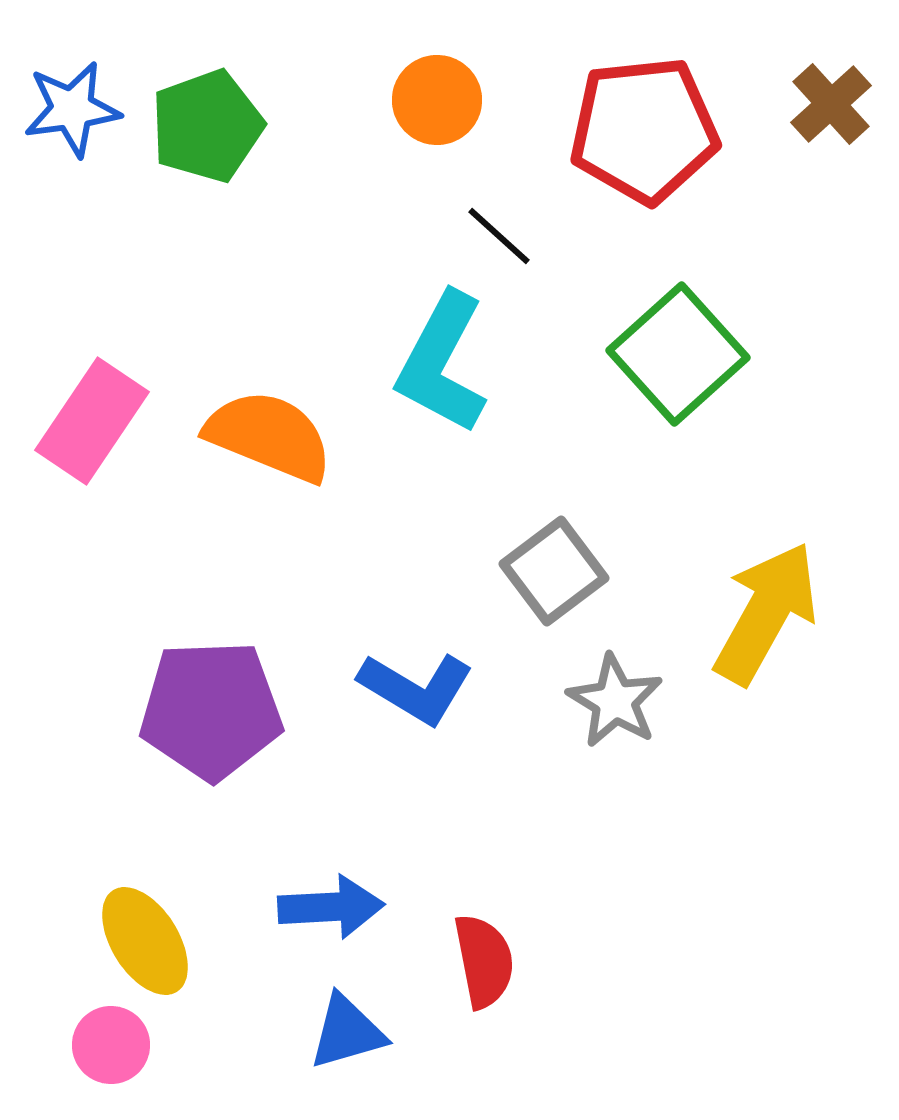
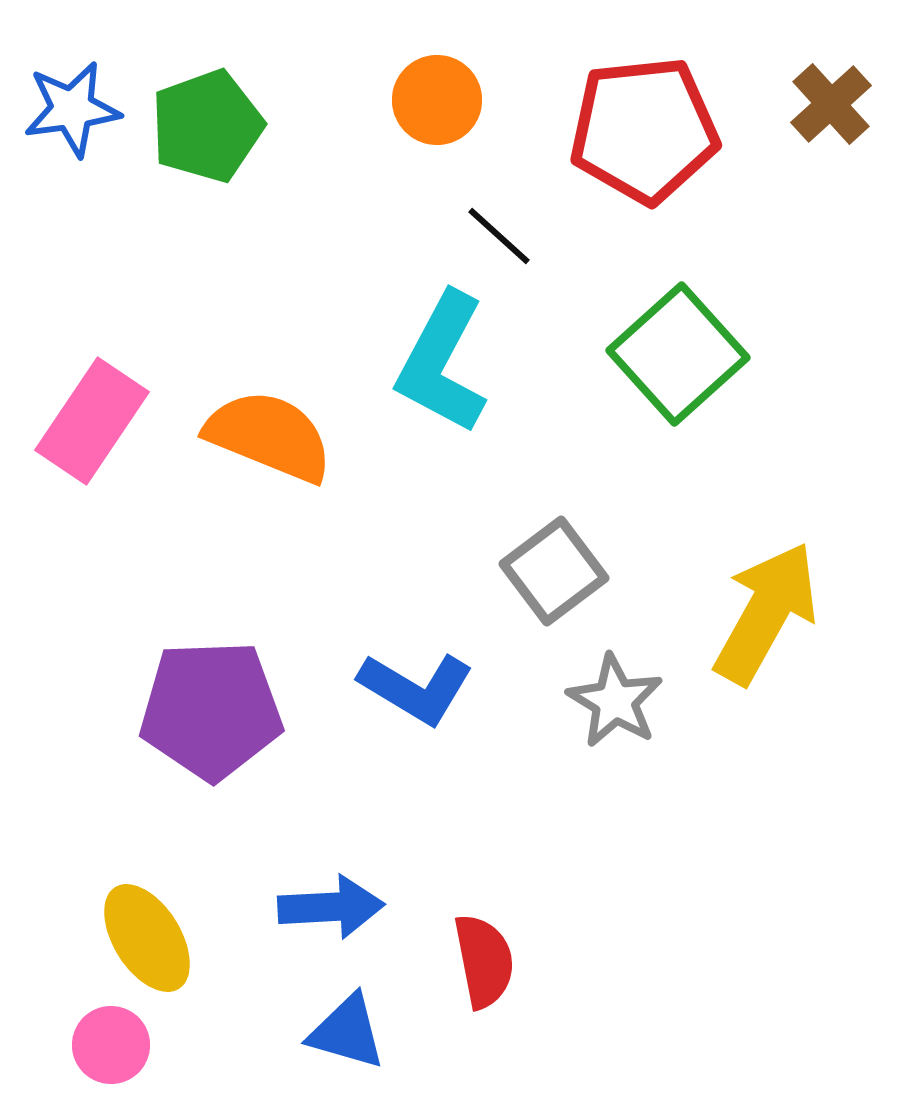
yellow ellipse: moved 2 px right, 3 px up
blue triangle: rotated 32 degrees clockwise
